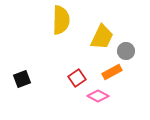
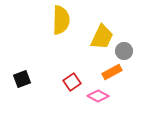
gray circle: moved 2 px left
red square: moved 5 px left, 4 px down
